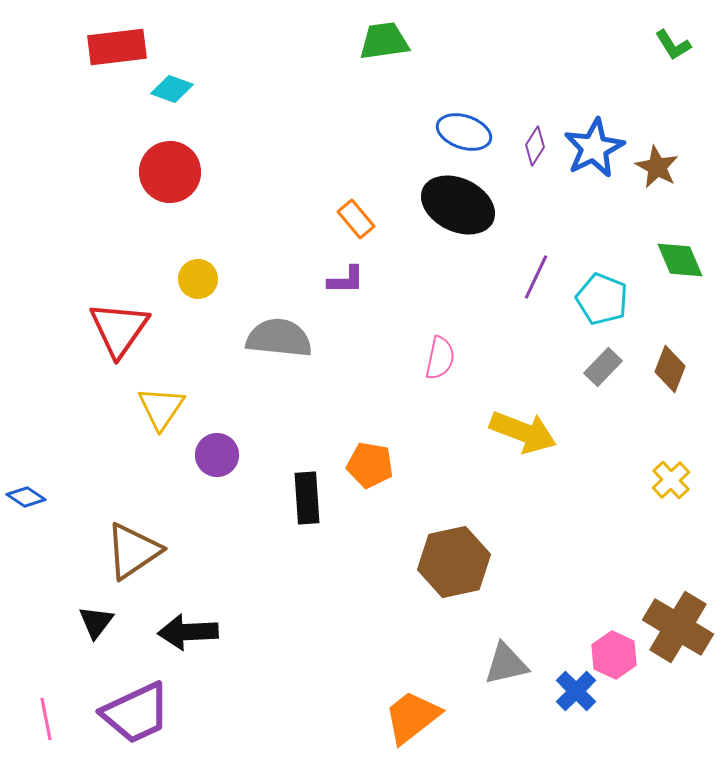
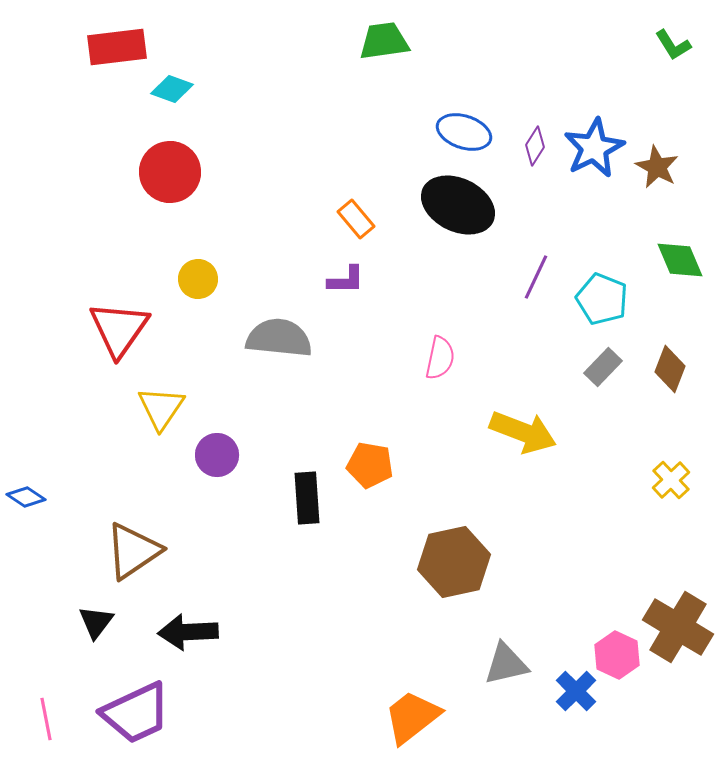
pink hexagon: moved 3 px right
